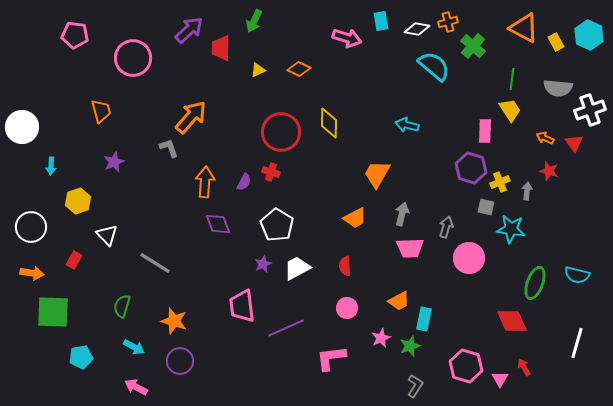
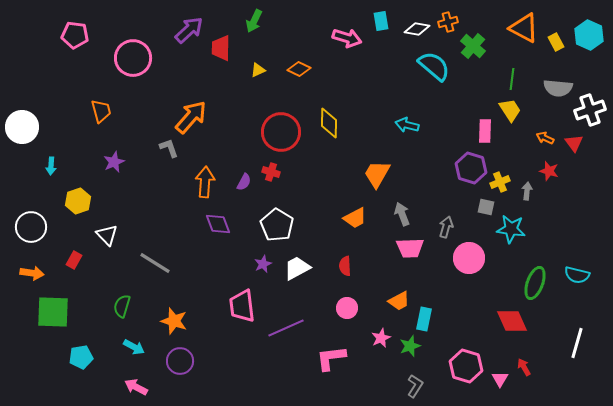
gray arrow at (402, 214): rotated 35 degrees counterclockwise
